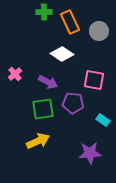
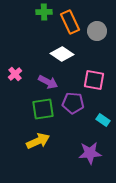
gray circle: moved 2 px left
